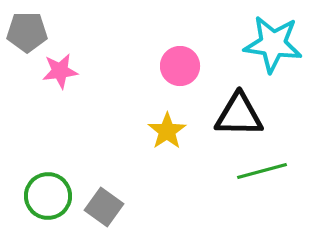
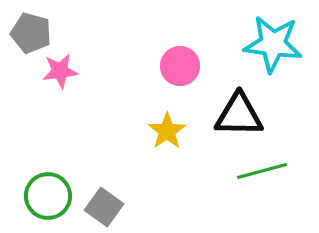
gray pentagon: moved 4 px right, 1 px down; rotated 15 degrees clockwise
